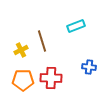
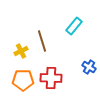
cyan rectangle: moved 2 px left; rotated 30 degrees counterclockwise
yellow cross: moved 1 px down
blue cross: rotated 24 degrees clockwise
